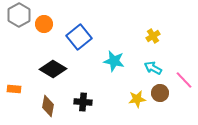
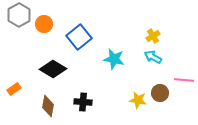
cyan star: moved 2 px up
cyan arrow: moved 11 px up
pink line: rotated 42 degrees counterclockwise
orange rectangle: rotated 40 degrees counterclockwise
yellow star: moved 1 px right, 1 px down; rotated 18 degrees clockwise
